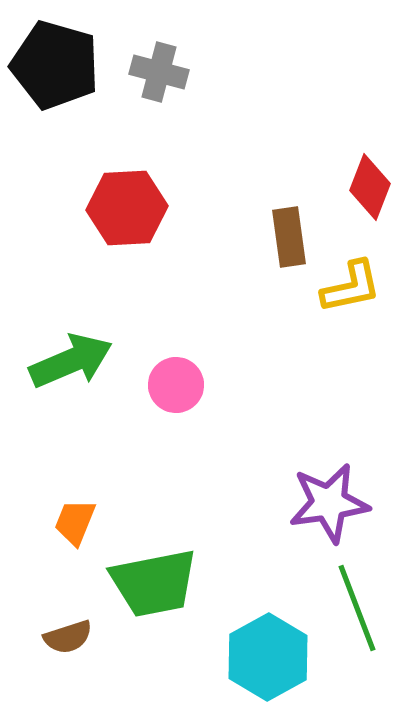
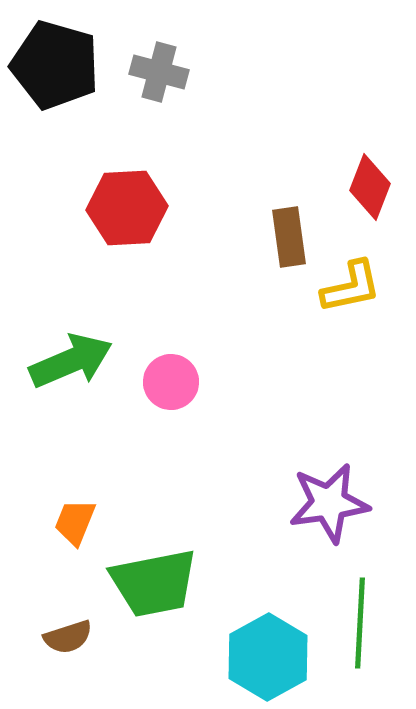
pink circle: moved 5 px left, 3 px up
green line: moved 3 px right, 15 px down; rotated 24 degrees clockwise
